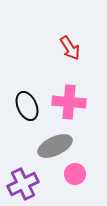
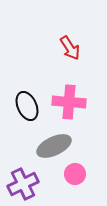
gray ellipse: moved 1 px left
